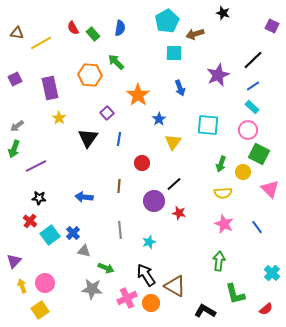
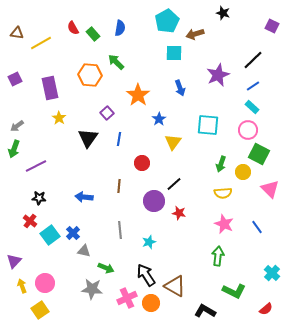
green arrow at (219, 261): moved 1 px left, 5 px up
green L-shape at (235, 294): moved 1 px left, 3 px up; rotated 50 degrees counterclockwise
